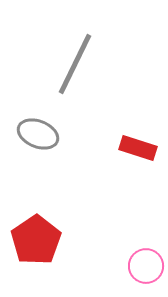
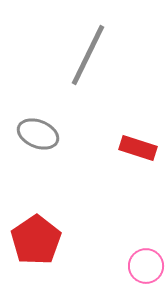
gray line: moved 13 px right, 9 px up
